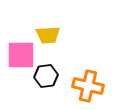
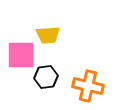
black hexagon: moved 1 px down
